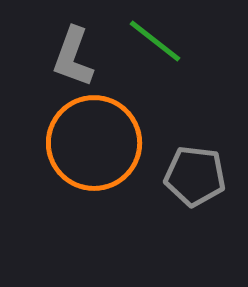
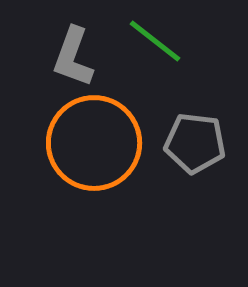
gray pentagon: moved 33 px up
